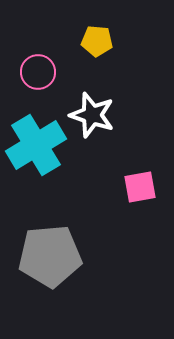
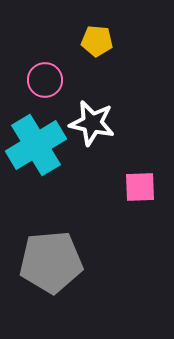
pink circle: moved 7 px right, 8 px down
white star: moved 8 px down; rotated 6 degrees counterclockwise
pink square: rotated 8 degrees clockwise
gray pentagon: moved 1 px right, 6 px down
